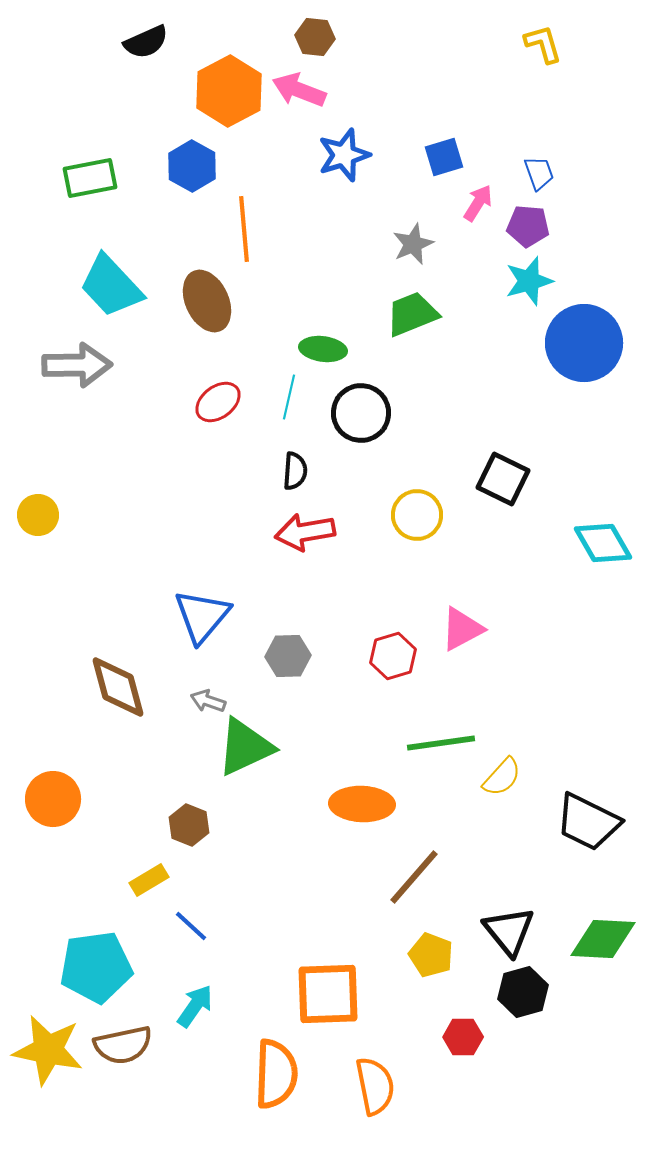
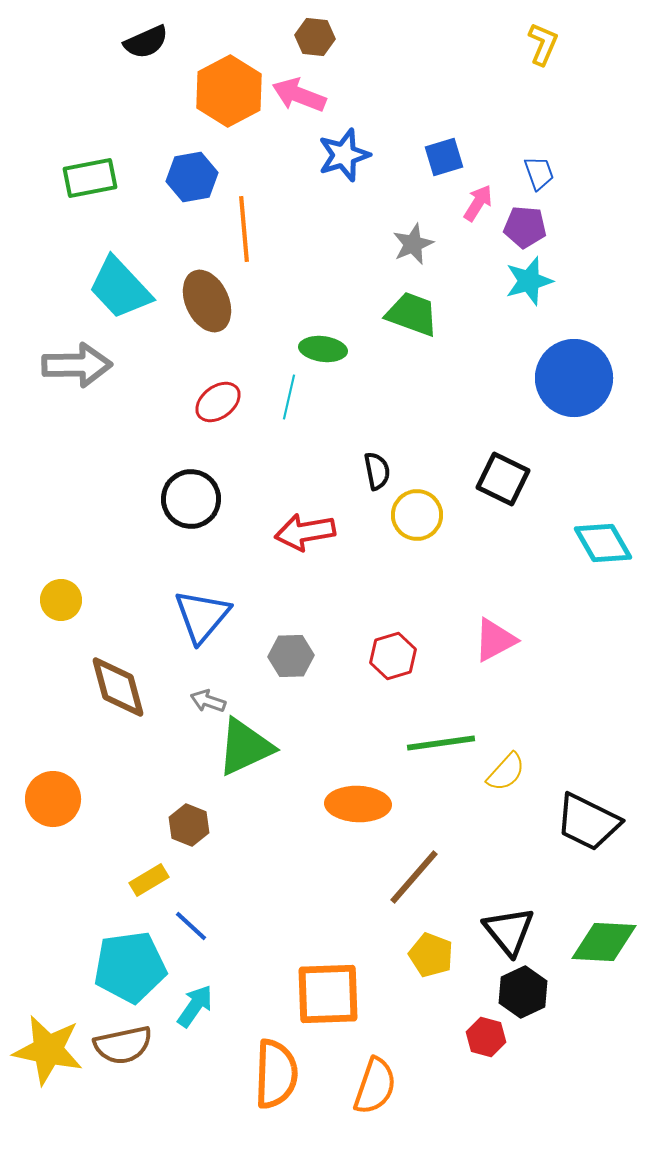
yellow L-shape at (543, 44): rotated 39 degrees clockwise
pink arrow at (299, 90): moved 5 px down
blue hexagon at (192, 166): moved 11 px down; rotated 21 degrees clockwise
purple pentagon at (528, 226): moved 3 px left, 1 px down
cyan trapezoid at (111, 286): moved 9 px right, 2 px down
green trapezoid at (412, 314): rotated 42 degrees clockwise
blue circle at (584, 343): moved 10 px left, 35 px down
black circle at (361, 413): moved 170 px left, 86 px down
black semicircle at (295, 471): moved 82 px right; rotated 15 degrees counterclockwise
yellow circle at (38, 515): moved 23 px right, 85 px down
pink triangle at (462, 629): moved 33 px right, 11 px down
gray hexagon at (288, 656): moved 3 px right
yellow semicircle at (502, 777): moved 4 px right, 5 px up
orange ellipse at (362, 804): moved 4 px left
green diamond at (603, 939): moved 1 px right, 3 px down
cyan pentagon at (96, 967): moved 34 px right
black hexagon at (523, 992): rotated 9 degrees counterclockwise
red hexagon at (463, 1037): moved 23 px right; rotated 15 degrees clockwise
orange semicircle at (375, 1086): rotated 30 degrees clockwise
